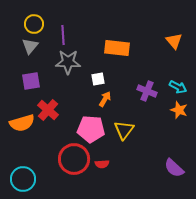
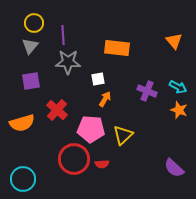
yellow circle: moved 1 px up
red cross: moved 9 px right
yellow triangle: moved 1 px left, 5 px down; rotated 10 degrees clockwise
